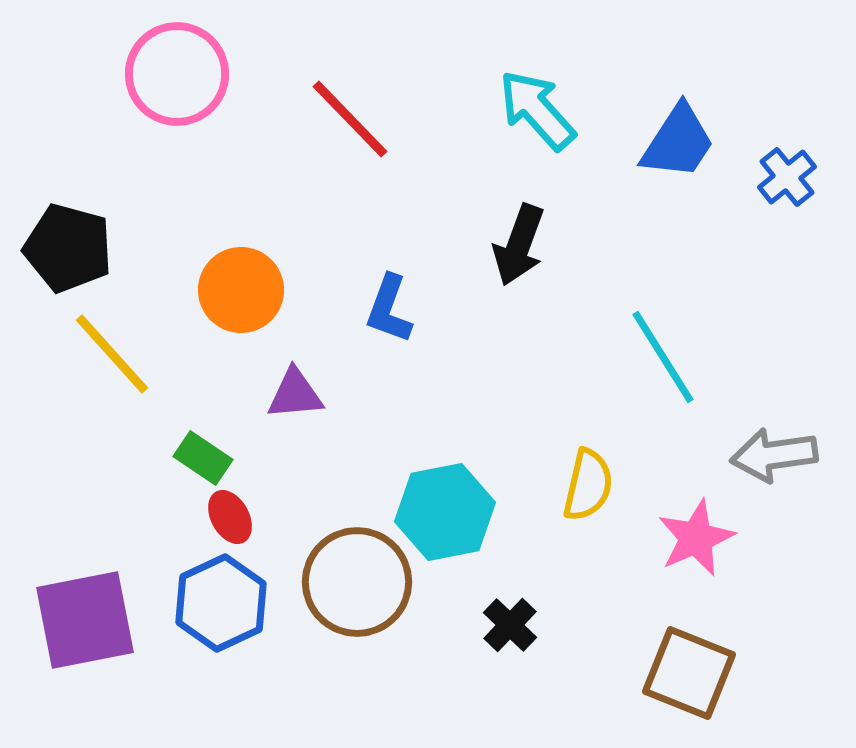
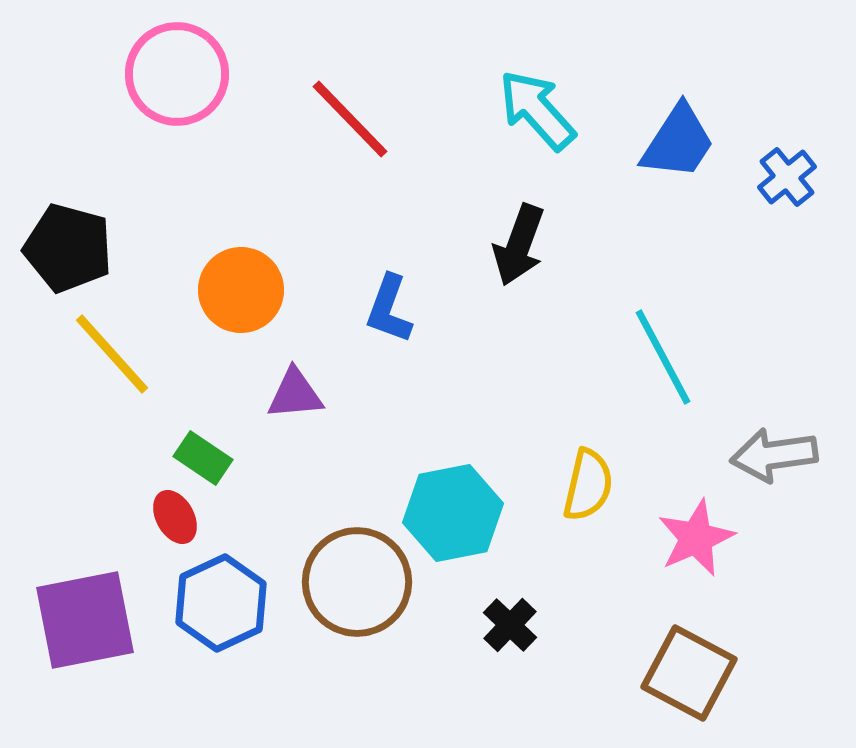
cyan line: rotated 4 degrees clockwise
cyan hexagon: moved 8 px right, 1 px down
red ellipse: moved 55 px left
brown square: rotated 6 degrees clockwise
